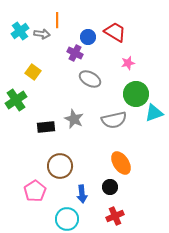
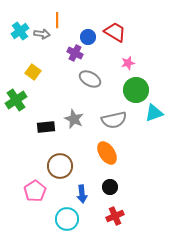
green circle: moved 4 px up
orange ellipse: moved 14 px left, 10 px up
